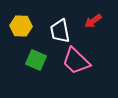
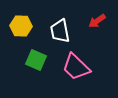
red arrow: moved 4 px right
pink trapezoid: moved 6 px down
